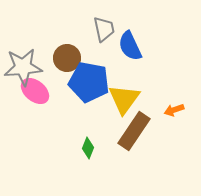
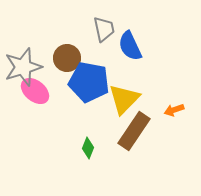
gray star: rotated 12 degrees counterclockwise
yellow triangle: rotated 8 degrees clockwise
